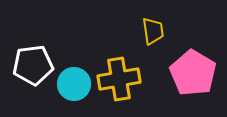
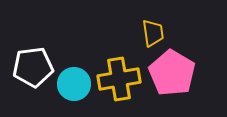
yellow trapezoid: moved 2 px down
white pentagon: moved 2 px down
pink pentagon: moved 21 px left
